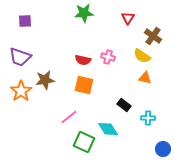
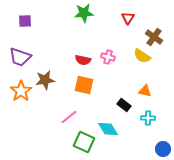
brown cross: moved 1 px right, 1 px down
orange triangle: moved 13 px down
